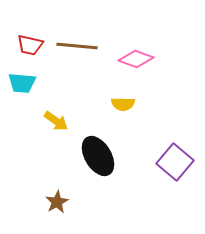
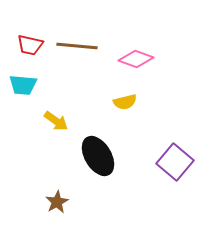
cyan trapezoid: moved 1 px right, 2 px down
yellow semicircle: moved 2 px right, 2 px up; rotated 15 degrees counterclockwise
